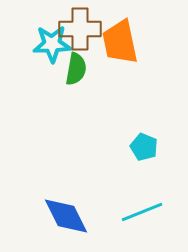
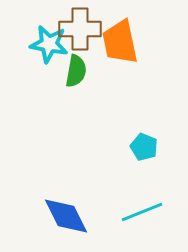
cyan star: moved 3 px left; rotated 12 degrees clockwise
green semicircle: moved 2 px down
